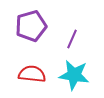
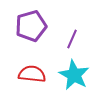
cyan star: rotated 20 degrees clockwise
